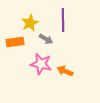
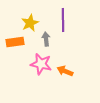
gray arrow: rotated 128 degrees counterclockwise
